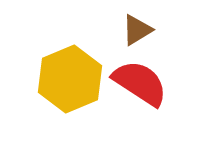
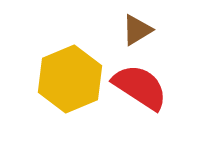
red semicircle: moved 4 px down
